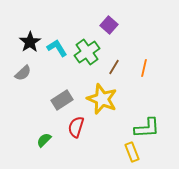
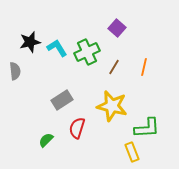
purple square: moved 8 px right, 3 px down
black star: rotated 20 degrees clockwise
green cross: rotated 10 degrees clockwise
orange line: moved 1 px up
gray semicircle: moved 8 px left, 2 px up; rotated 54 degrees counterclockwise
yellow star: moved 10 px right, 7 px down; rotated 8 degrees counterclockwise
red semicircle: moved 1 px right, 1 px down
green semicircle: moved 2 px right
